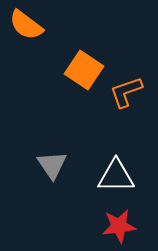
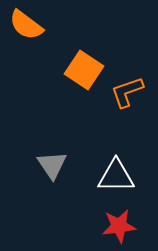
orange L-shape: moved 1 px right
